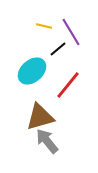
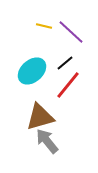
purple line: rotated 16 degrees counterclockwise
black line: moved 7 px right, 14 px down
